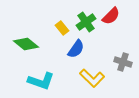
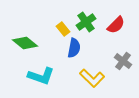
red semicircle: moved 5 px right, 9 px down
yellow rectangle: moved 1 px right, 1 px down
green diamond: moved 1 px left, 1 px up
blue semicircle: moved 2 px left, 1 px up; rotated 24 degrees counterclockwise
gray cross: moved 1 px up; rotated 18 degrees clockwise
cyan L-shape: moved 5 px up
